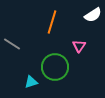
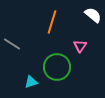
white semicircle: rotated 108 degrees counterclockwise
pink triangle: moved 1 px right
green circle: moved 2 px right
